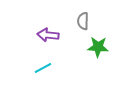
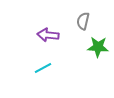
gray semicircle: rotated 12 degrees clockwise
